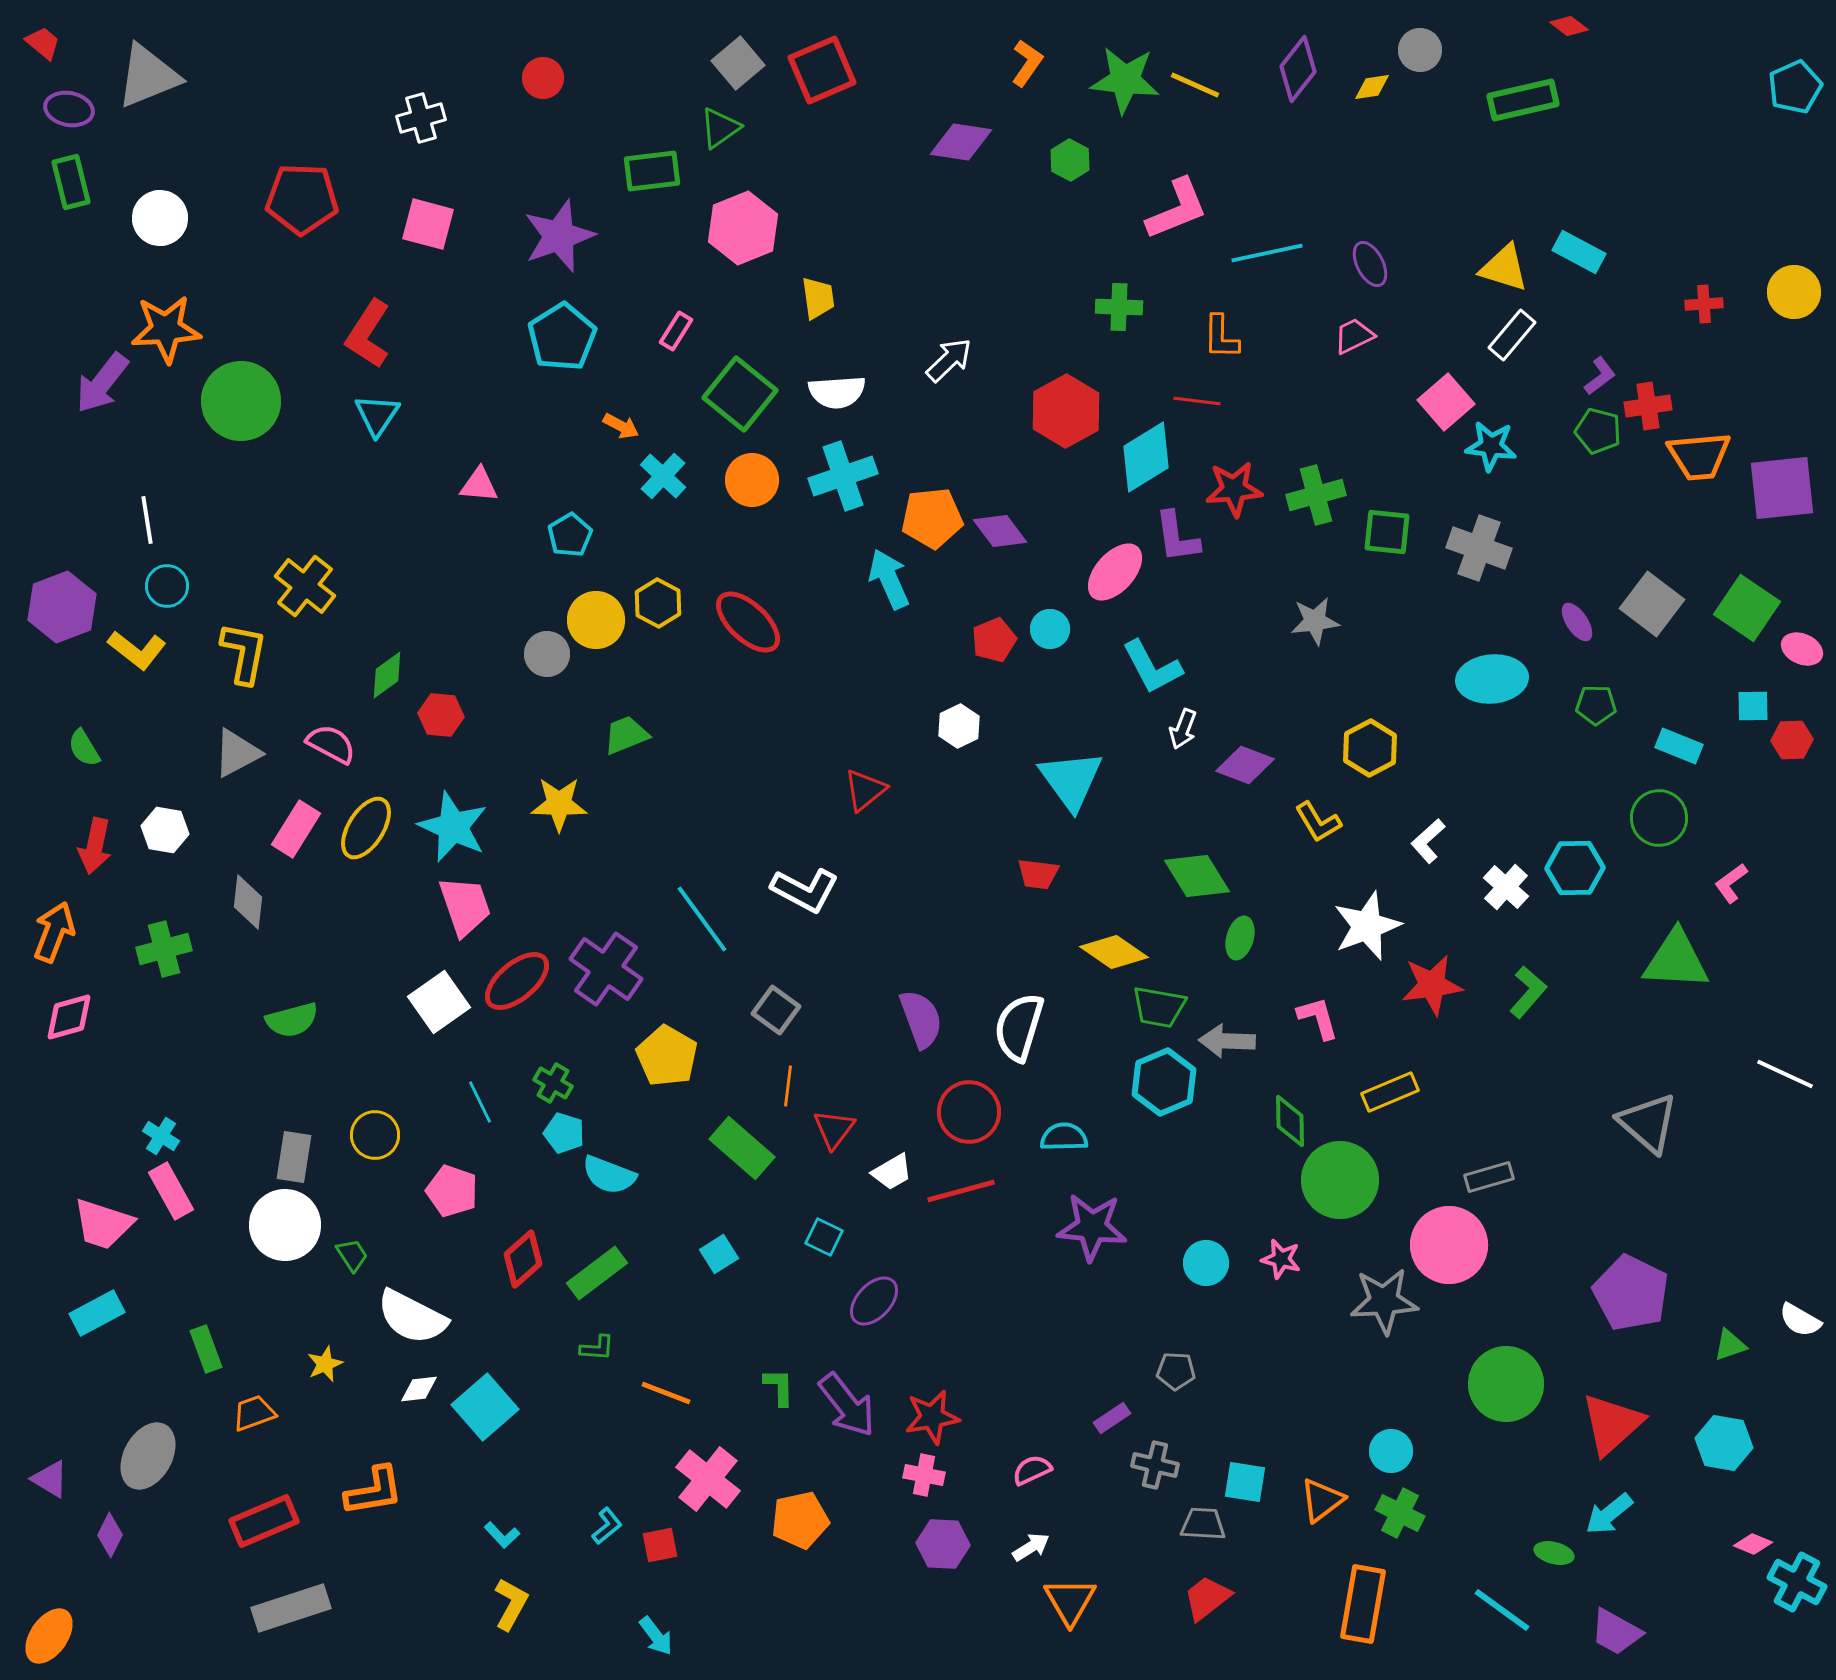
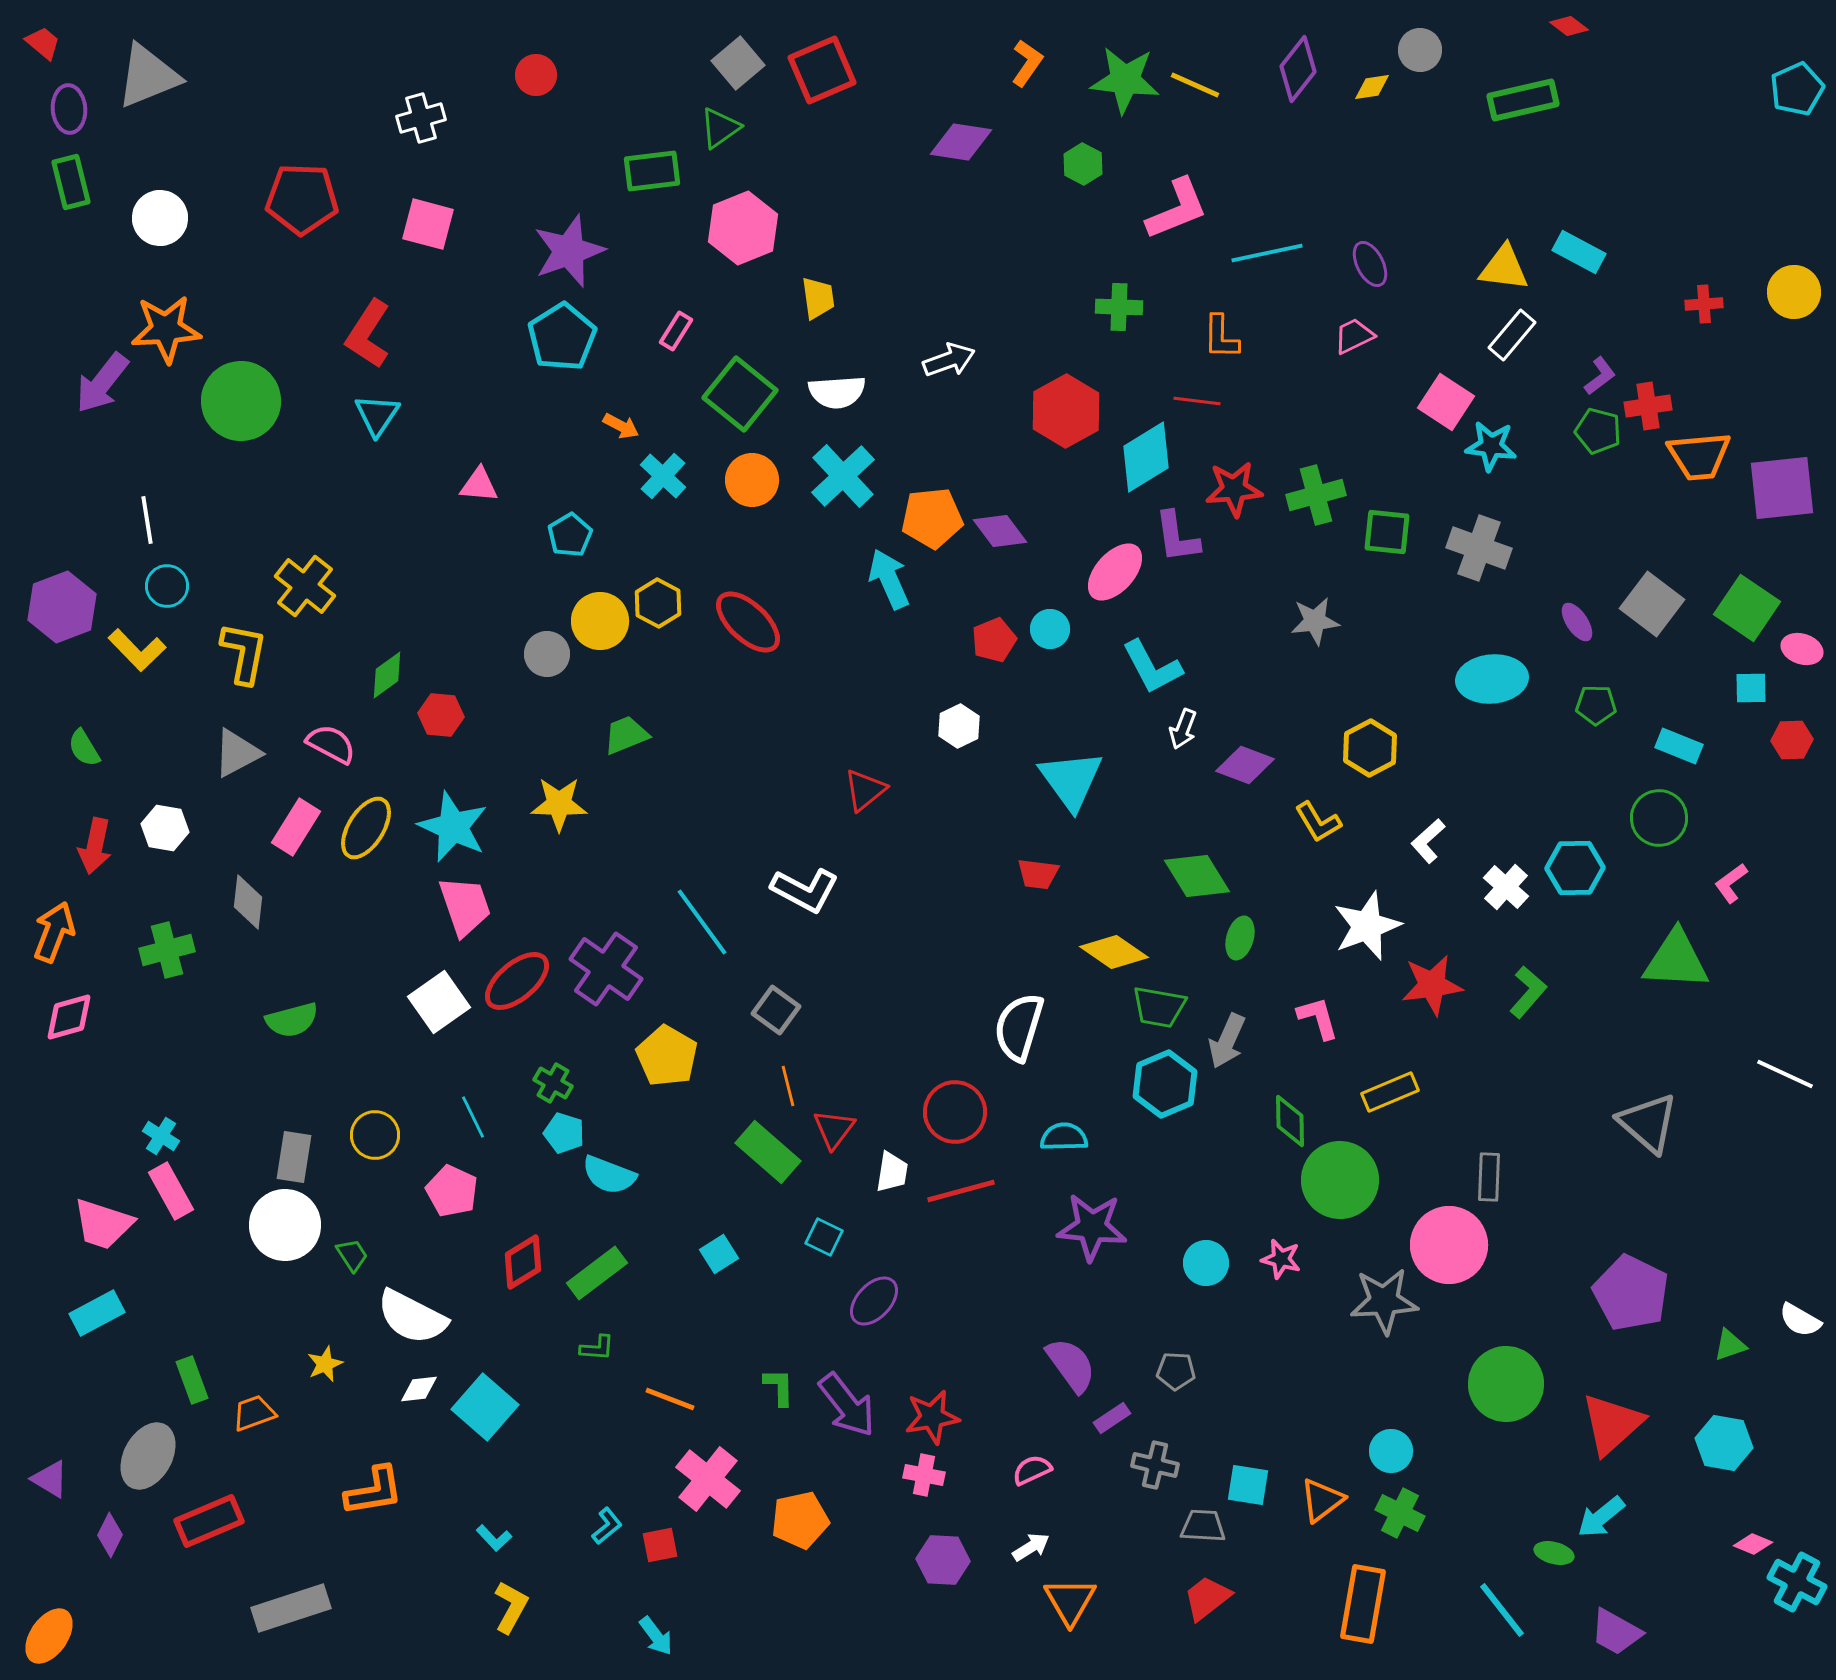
red circle at (543, 78): moved 7 px left, 3 px up
cyan pentagon at (1795, 87): moved 2 px right, 2 px down
purple ellipse at (69, 109): rotated 75 degrees clockwise
green hexagon at (1070, 160): moved 13 px right, 4 px down
purple star at (559, 236): moved 10 px right, 15 px down
yellow triangle at (1504, 268): rotated 10 degrees counterclockwise
white arrow at (949, 360): rotated 24 degrees clockwise
pink square at (1446, 402): rotated 16 degrees counterclockwise
cyan cross at (843, 476): rotated 24 degrees counterclockwise
yellow circle at (596, 620): moved 4 px right, 1 px down
pink ellipse at (1802, 649): rotated 6 degrees counterclockwise
yellow L-shape at (137, 650): rotated 8 degrees clockwise
cyan square at (1753, 706): moved 2 px left, 18 px up
pink rectangle at (296, 829): moved 2 px up
white hexagon at (165, 830): moved 2 px up
cyan line at (702, 919): moved 3 px down
green cross at (164, 949): moved 3 px right, 1 px down
purple semicircle at (921, 1019): moved 150 px right, 346 px down; rotated 16 degrees counterclockwise
gray arrow at (1227, 1041): rotated 68 degrees counterclockwise
cyan hexagon at (1164, 1082): moved 1 px right, 2 px down
orange line at (788, 1086): rotated 21 degrees counterclockwise
cyan line at (480, 1102): moved 7 px left, 15 px down
red circle at (969, 1112): moved 14 px left
green rectangle at (742, 1148): moved 26 px right, 4 px down
white trapezoid at (892, 1172): rotated 51 degrees counterclockwise
gray rectangle at (1489, 1177): rotated 72 degrees counterclockwise
pink pentagon at (452, 1191): rotated 6 degrees clockwise
red diamond at (523, 1259): moved 3 px down; rotated 10 degrees clockwise
green rectangle at (206, 1349): moved 14 px left, 31 px down
orange line at (666, 1393): moved 4 px right, 6 px down
cyan square at (485, 1407): rotated 8 degrees counterclockwise
cyan square at (1245, 1482): moved 3 px right, 3 px down
cyan arrow at (1609, 1514): moved 8 px left, 3 px down
red rectangle at (264, 1521): moved 55 px left
gray trapezoid at (1203, 1524): moved 2 px down
cyan L-shape at (502, 1535): moved 8 px left, 3 px down
purple hexagon at (943, 1544): moved 16 px down
yellow L-shape at (511, 1604): moved 3 px down
cyan line at (1502, 1610): rotated 16 degrees clockwise
